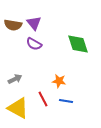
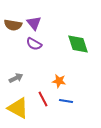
gray arrow: moved 1 px right, 1 px up
